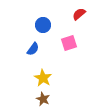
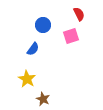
red semicircle: rotated 104 degrees clockwise
pink square: moved 2 px right, 7 px up
yellow star: moved 16 px left, 1 px down
